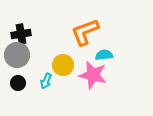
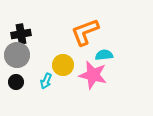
black circle: moved 2 px left, 1 px up
